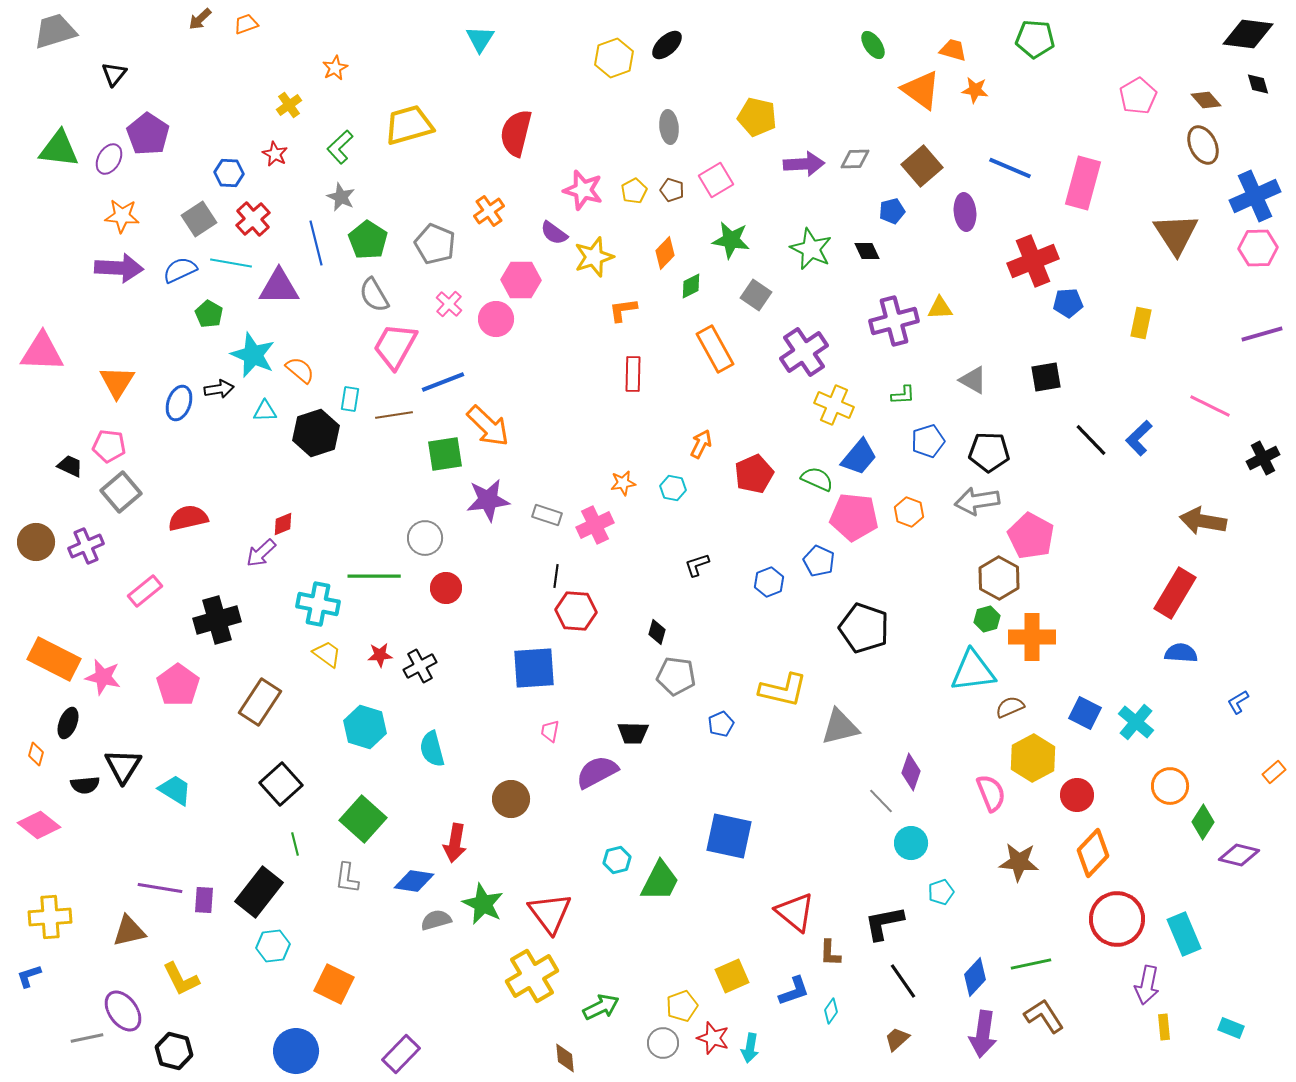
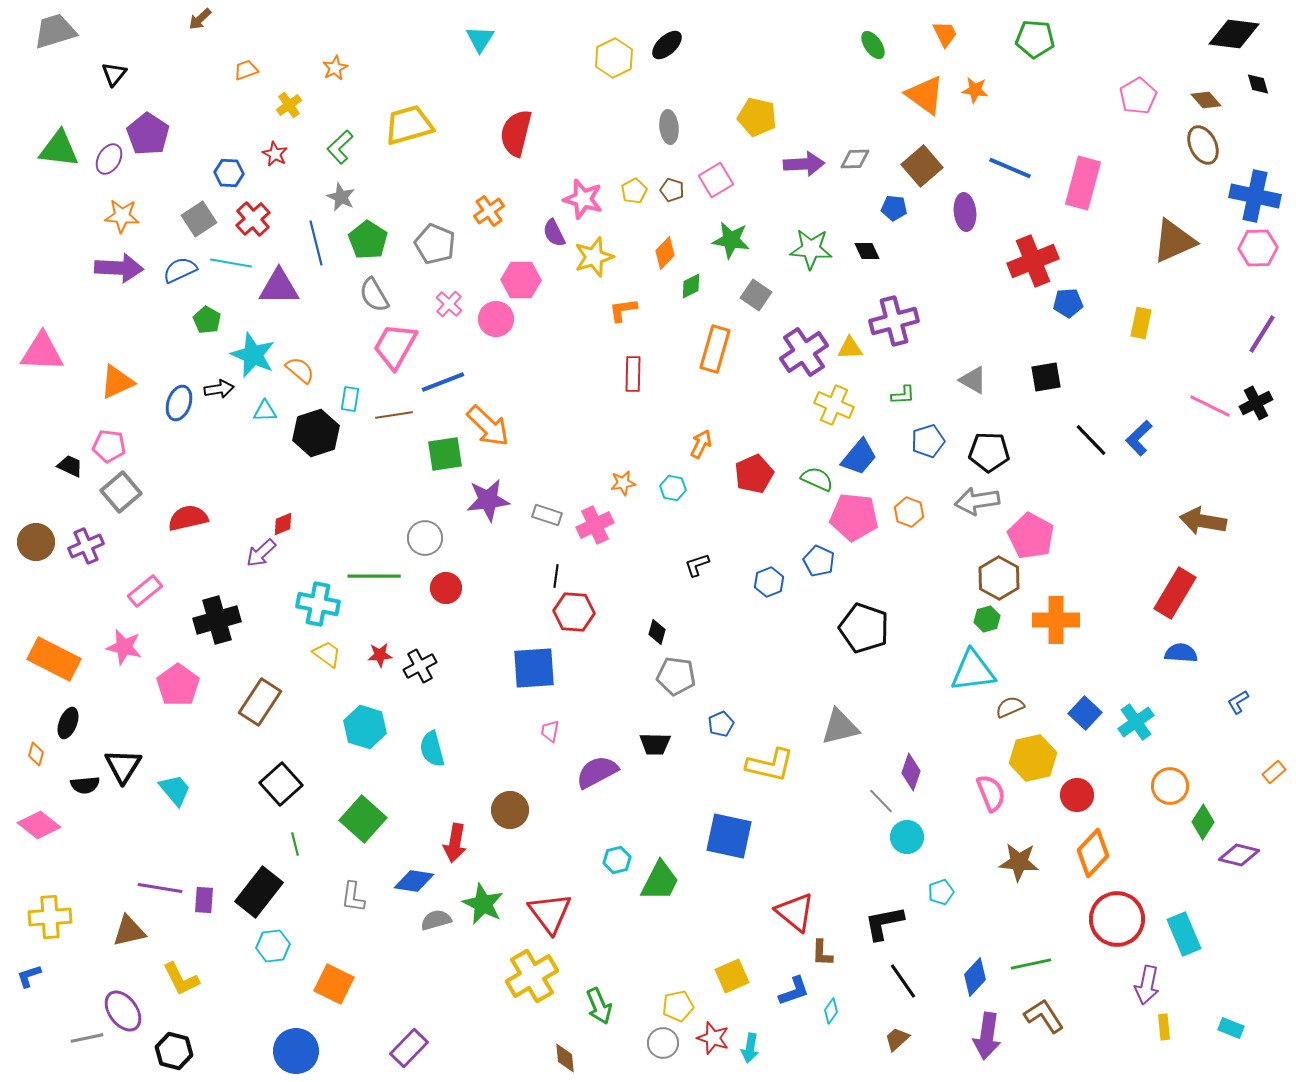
orange trapezoid at (246, 24): moved 46 px down
black diamond at (1248, 34): moved 14 px left
orange trapezoid at (953, 50): moved 8 px left, 16 px up; rotated 48 degrees clockwise
yellow hexagon at (614, 58): rotated 6 degrees counterclockwise
orange triangle at (921, 90): moved 4 px right, 5 px down
pink star at (583, 190): moved 9 px down
blue cross at (1255, 196): rotated 36 degrees clockwise
blue pentagon at (892, 211): moved 2 px right, 3 px up; rotated 20 degrees clockwise
purple semicircle at (554, 233): rotated 28 degrees clockwise
brown triangle at (1176, 234): moved 2 px left, 7 px down; rotated 39 degrees clockwise
green star at (811, 249): rotated 21 degrees counterclockwise
yellow triangle at (940, 308): moved 90 px left, 40 px down
green pentagon at (209, 314): moved 2 px left, 6 px down
purple line at (1262, 334): rotated 42 degrees counterclockwise
orange rectangle at (715, 349): rotated 45 degrees clockwise
orange triangle at (117, 382): rotated 33 degrees clockwise
black cross at (1263, 458): moved 7 px left, 55 px up
red hexagon at (576, 611): moved 2 px left, 1 px down
orange cross at (1032, 637): moved 24 px right, 17 px up
pink star at (103, 677): moved 21 px right, 30 px up
yellow L-shape at (783, 690): moved 13 px left, 75 px down
blue square at (1085, 713): rotated 16 degrees clockwise
cyan cross at (1136, 722): rotated 15 degrees clockwise
black trapezoid at (633, 733): moved 22 px right, 11 px down
yellow hexagon at (1033, 758): rotated 15 degrees clockwise
cyan trapezoid at (175, 790): rotated 18 degrees clockwise
brown circle at (511, 799): moved 1 px left, 11 px down
cyan circle at (911, 843): moved 4 px left, 6 px up
gray L-shape at (347, 878): moved 6 px right, 19 px down
brown L-shape at (830, 953): moved 8 px left
yellow pentagon at (682, 1006): moved 4 px left; rotated 8 degrees clockwise
green arrow at (601, 1007): moved 2 px left, 1 px up; rotated 93 degrees clockwise
purple arrow at (983, 1034): moved 4 px right, 2 px down
purple rectangle at (401, 1054): moved 8 px right, 6 px up
